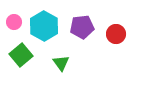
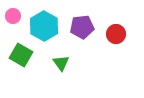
pink circle: moved 1 px left, 6 px up
green square: rotated 20 degrees counterclockwise
